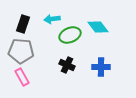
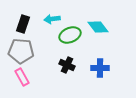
blue cross: moved 1 px left, 1 px down
